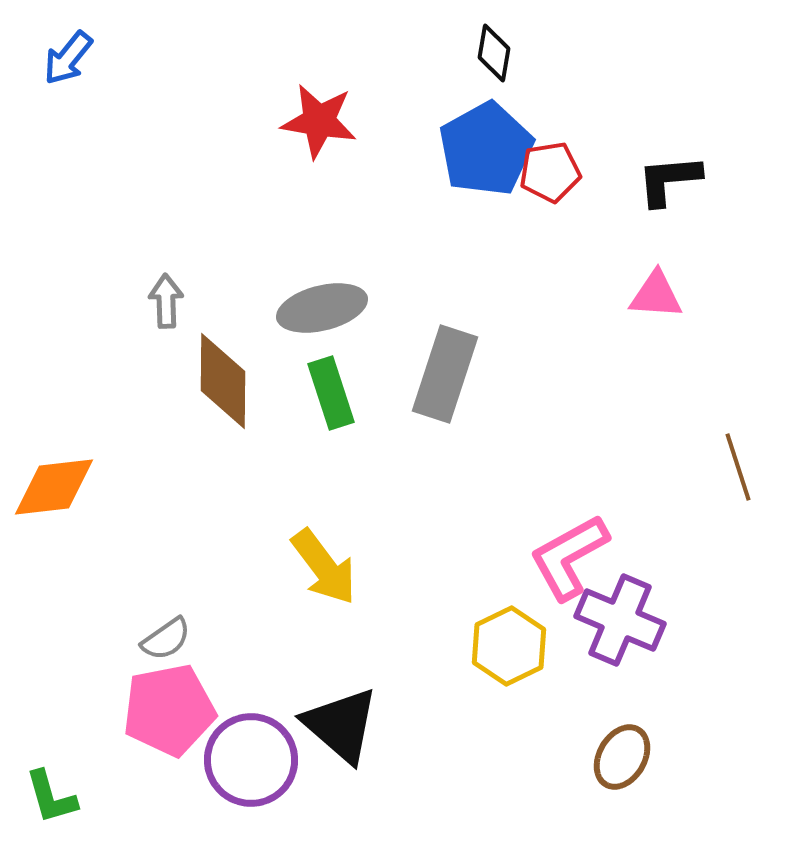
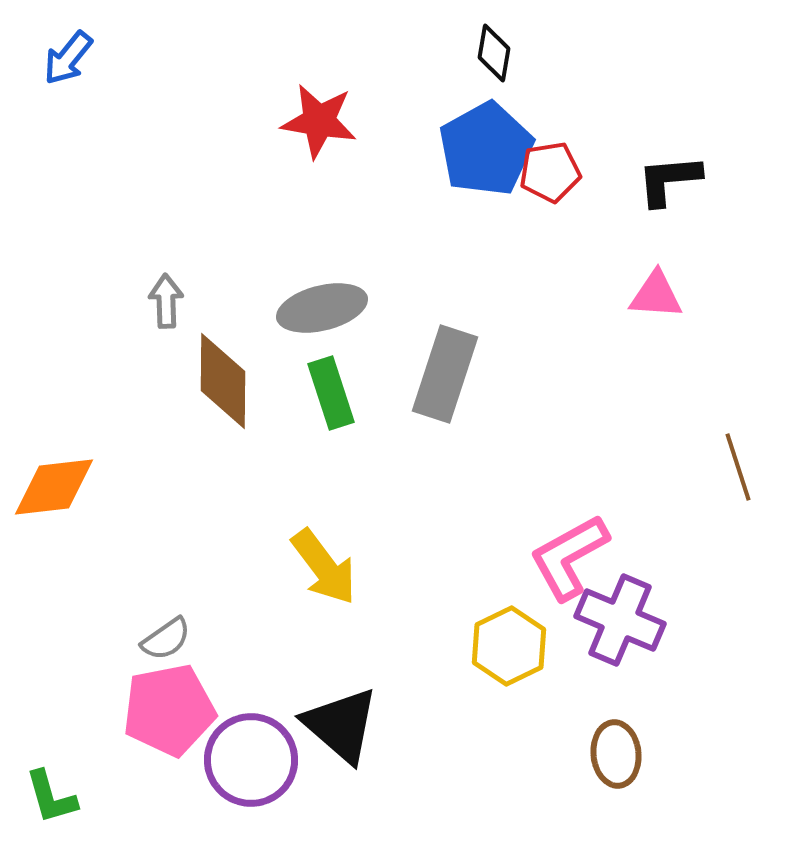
brown ellipse: moved 6 px left, 3 px up; rotated 36 degrees counterclockwise
